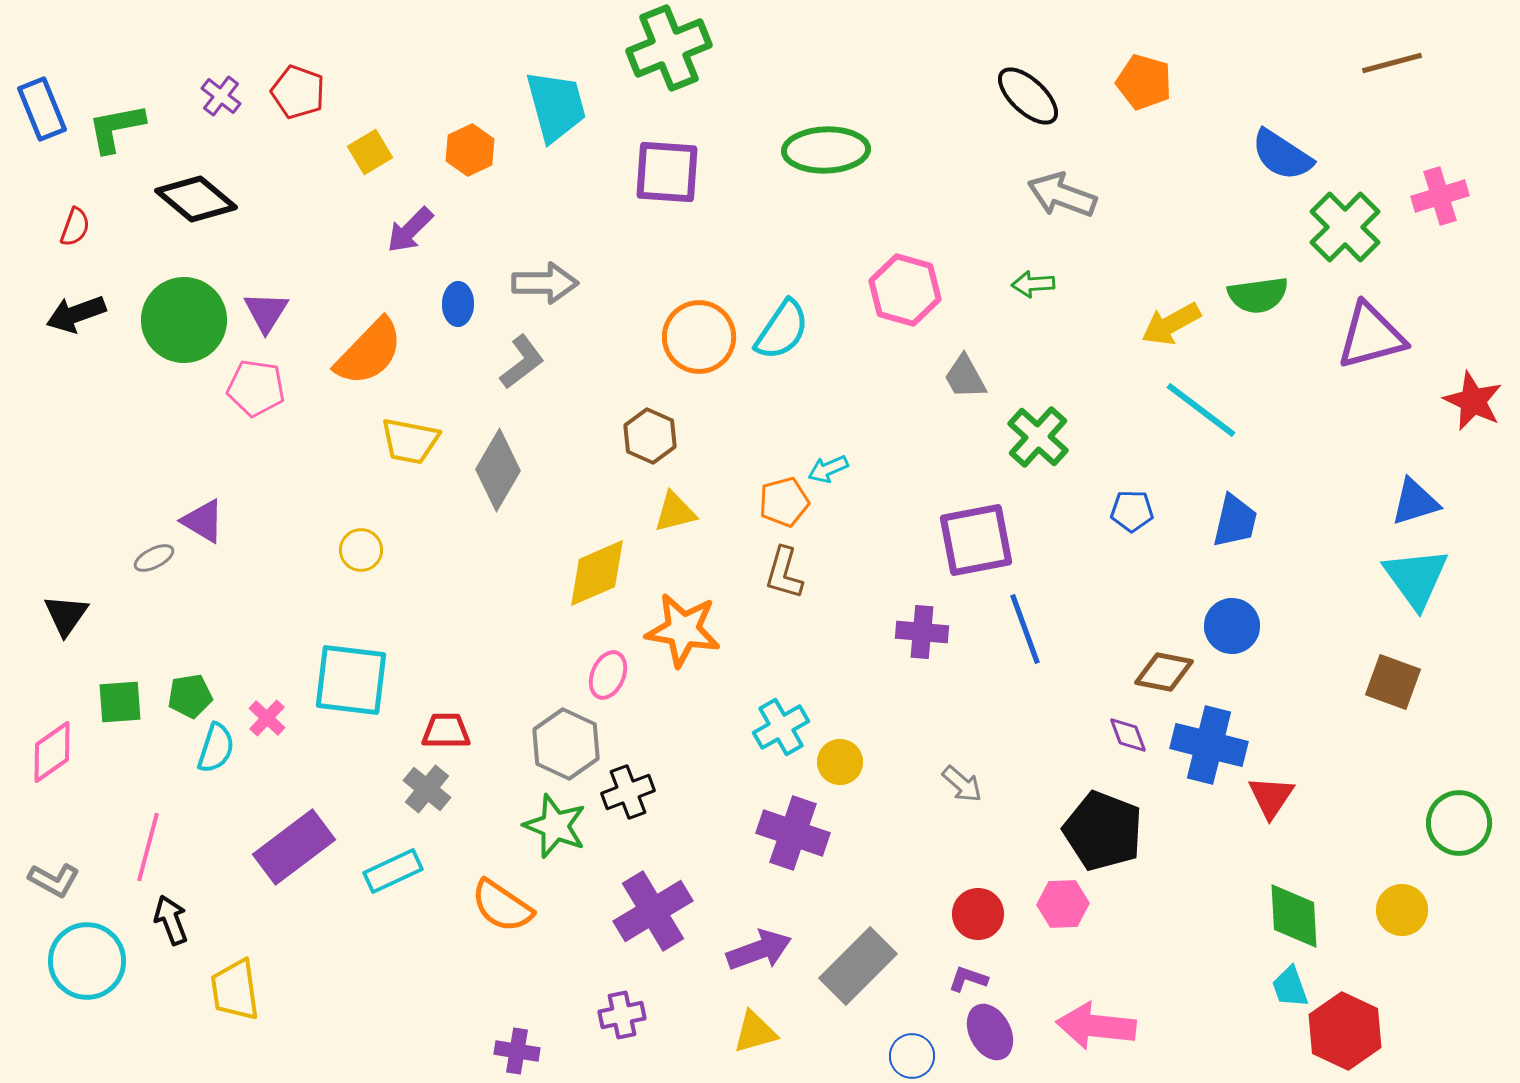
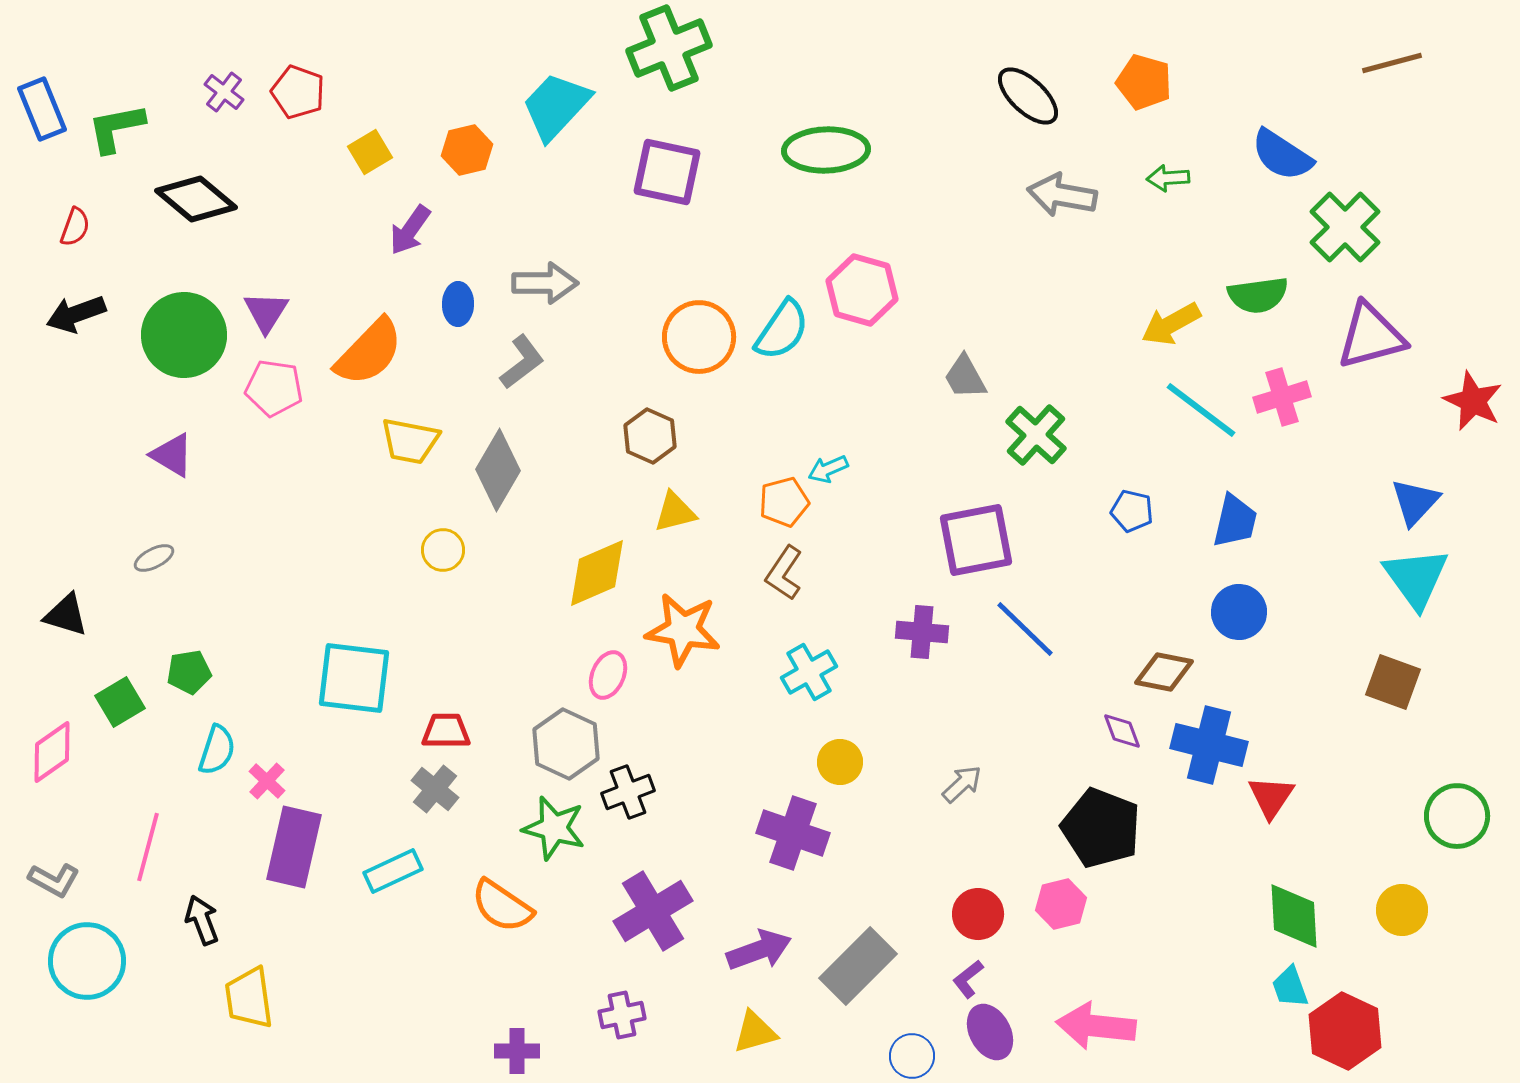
purple cross at (221, 96): moved 3 px right, 4 px up
cyan trapezoid at (556, 106): rotated 122 degrees counterclockwise
orange hexagon at (470, 150): moved 3 px left; rotated 12 degrees clockwise
purple square at (667, 172): rotated 8 degrees clockwise
gray arrow at (1062, 195): rotated 10 degrees counterclockwise
pink cross at (1440, 196): moved 158 px left, 201 px down
purple arrow at (410, 230): rotated 10 degrees counterclockwise
green arrow at (1033, 284): moved 135 px right, 106 px up
pink hexagon at (905, 290): moved 43 px left
green circle at (184, 320): moved 15 px down
pink pentagon at (256, 388): moved 18 px right
green cross at (1038, 437): moved 2 px left, 2 px up
blue triangle at (1415, 502): rotated 30 degrees counterclockwise
blue pentagon at (1132, 511): rotated 12 degrees clockwise
purple triangle at (203, 521): moved 31 px left, 66 px up
yellow circle at (361, 550): moved 82 px right
brown L-shape at (784, 573): rotated 18 degrees clockwise
black triangle at (66, 615): rotated 48 degrees counterclockwise
blue circle at (1232, 626): moved 7 px right, 14 px up
blue line at (1025, 629): rotated 26 degrees counterclockwise
cyan square at (351, 680): moved 3 px right, 2 px up
green pentagon at (190, 696): moved 1 px left, 24 px up
green square at (120, 702): rotated 27 degrees counterclockwise
pink cross at (267, 718): moved 63 px down
cyan cross at (781, 727): moved 28 px right, 55 px up
purple diamond at (1128, 735): moved 6 px left, 4 px up
cyan semicircle at (216, 748): moved 1 px right, 2 px down
gray arrow at (962, 784): rotated 84 degrees counterclockwise
gray cross at (427, 789): moved 8 px right
green circle at (1459, 823): moved 2 px left, 7 px up
green star at (555, 826): moved 1 px left, 2 px down; rotated 6 degrees counterclockwise
black pentagon at (1103, 831): moved 2 px left, 3 px up
purple rectangle at (294, 847): rotated 40 degrees counterclockwise
pink hexagon at (1063, 904): moved 2 px left; rotated 12 degrees counterclockwise
black arrow at (171, 920): moved 31 px right
purple L-shape at (968, 979): rotated 57 degrees counterclockwise
yellow trapezoid at (235, 990): moved 14 px right, 8 px down
purple cross at (517, 1051): rotated 9 degrees counterclockwise
